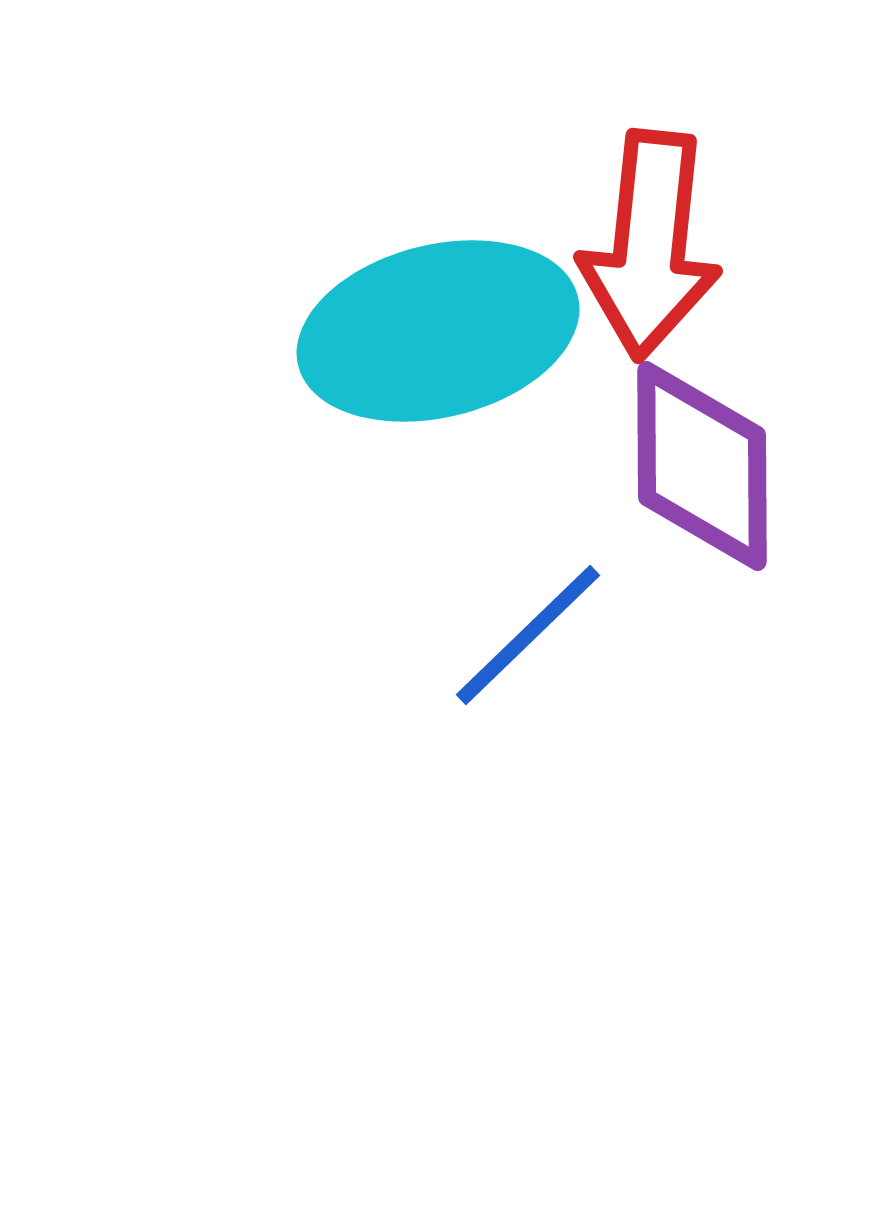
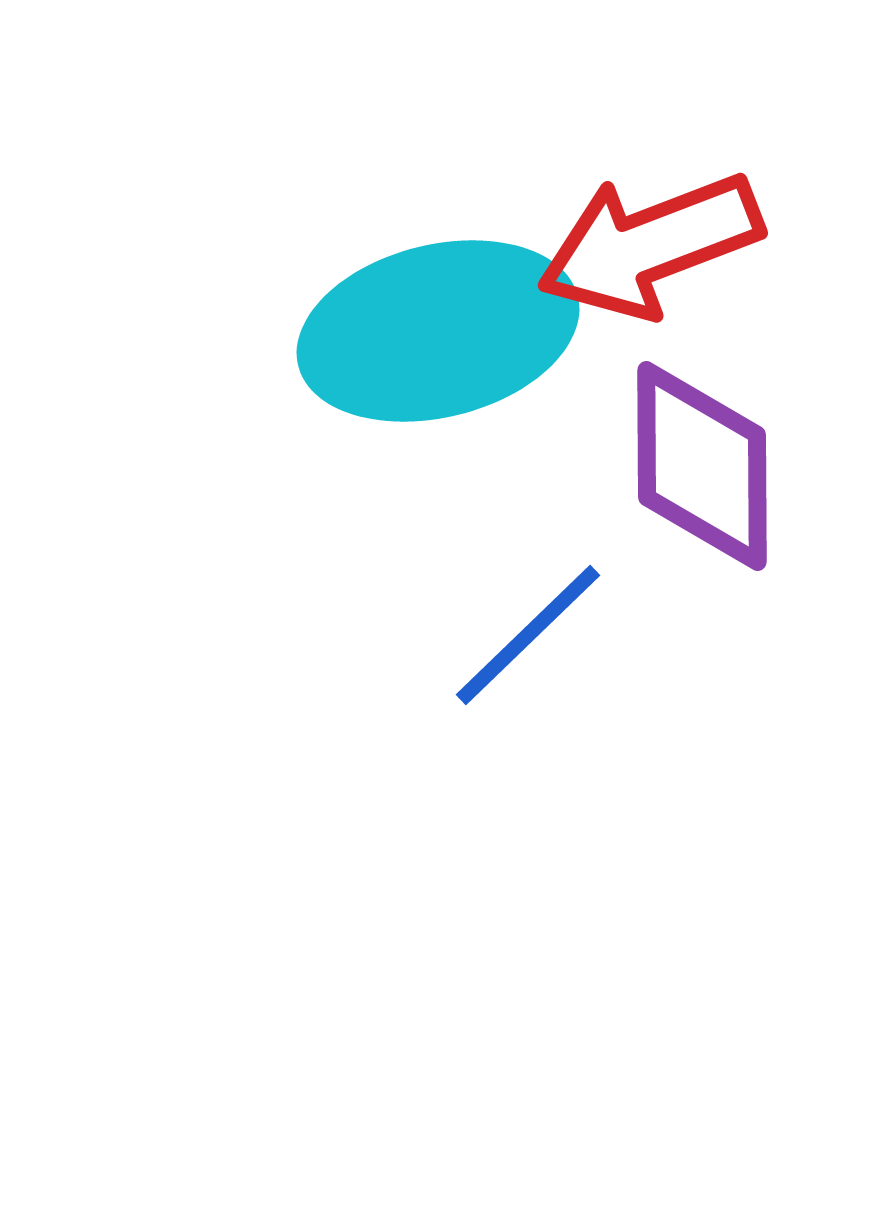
red arrow: rotated 63 degrees clockwise
